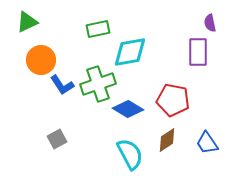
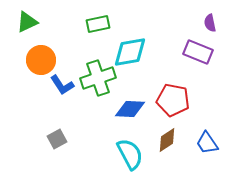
green rectangle: moved 5 px up
purple rectangle: rotated 68 degrees counterclockwise
green cross: moved 6 px up
blue diamond: moved 2 px right; rotated 28 degrees counterclockwise
